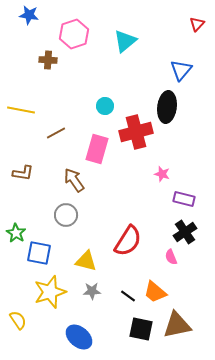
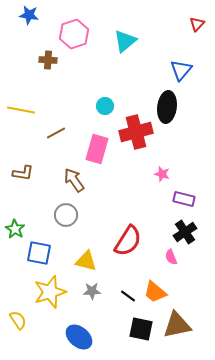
green star: moved 1 px left, 4 px up
